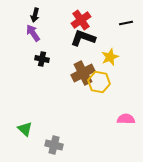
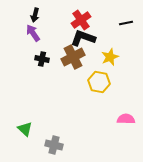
brown cross: moved 10 px left, 16 px up
